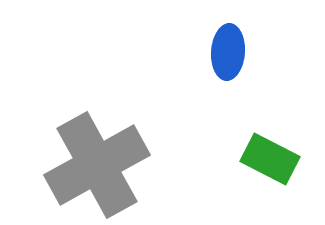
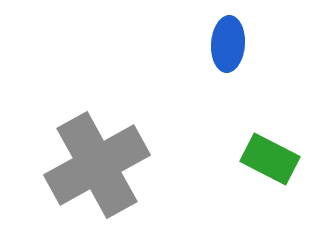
blue ellipse: moved 8 px up
